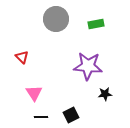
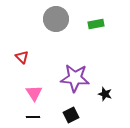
purple star: moved 13 px left, 12 px down
black star: rotated 24 degrees clockwise
black line: moved 8 px left
